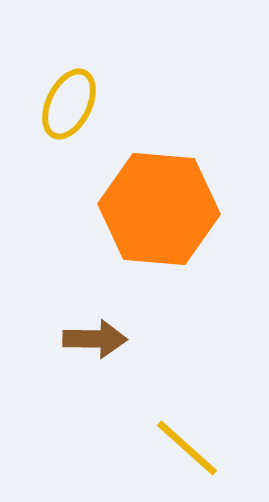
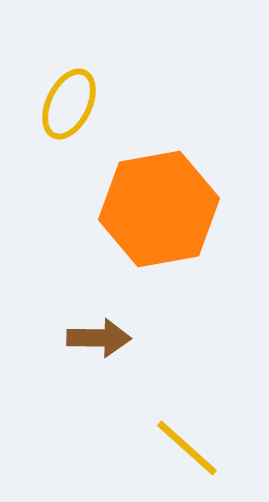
orange hexagon: rotated 15 degrees counterclockwise
brown arrow: moved 4 px right, 1 px up
